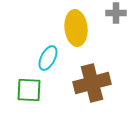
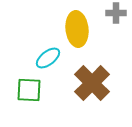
yellow ellipse: moved 1 px right, 1 px down
cyan ellipse: rotated 25 degrees clockwise
brown cross: rotated 30 degrees counterclockwise
